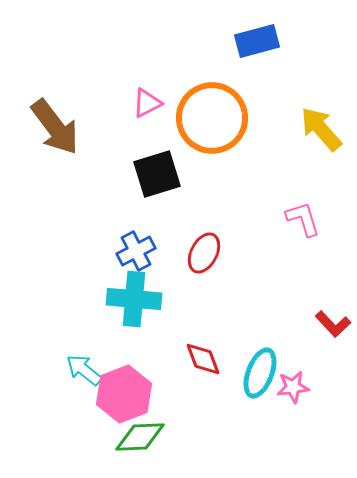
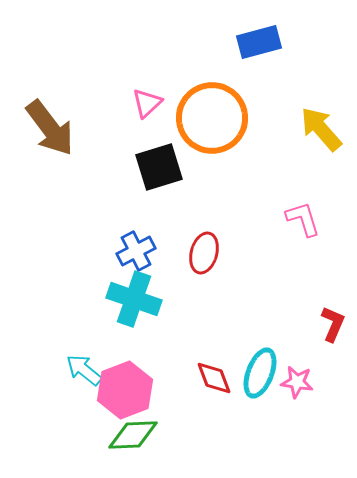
blue rectangle: moved 2 px right, 1 px down
pink triangle: rotated 16 degrees counterclockwise
brown arrow: moved 5 px left, 1 px down
black square: moved 2 px right, 7 px up
red ellipse: rotated 12 degrees counterclockwise
cyan cross: rotated 14 degrees clockwise
red L-shape: rotated 114 degrees counterclockwise
red diamond: moved 11 px right, 19 px down
pink star: moved 4 px right, 5 px up; rotated 16 degrees clockwise
pink hexagon: moved 1 px right, 4 px up
green diamond: moved 7 px left, 2 px up
